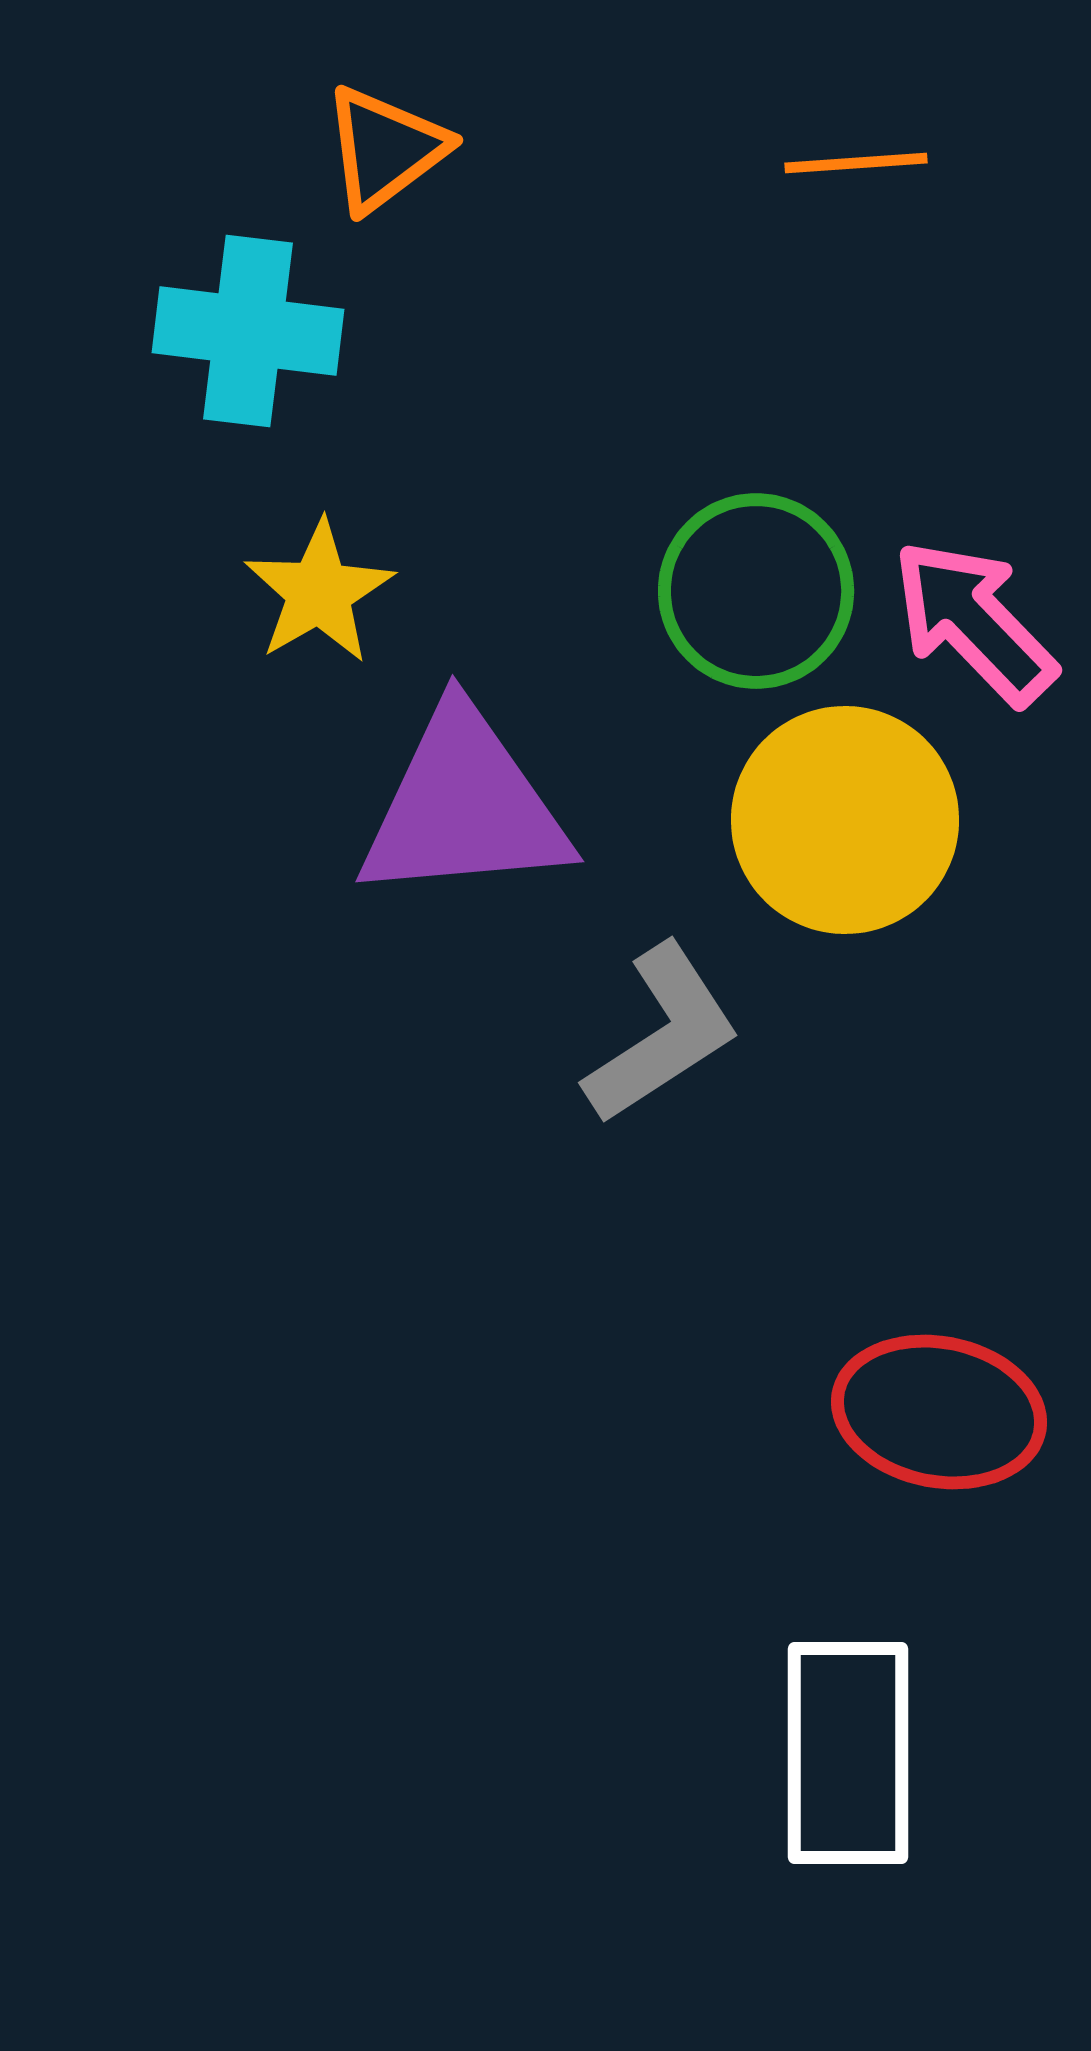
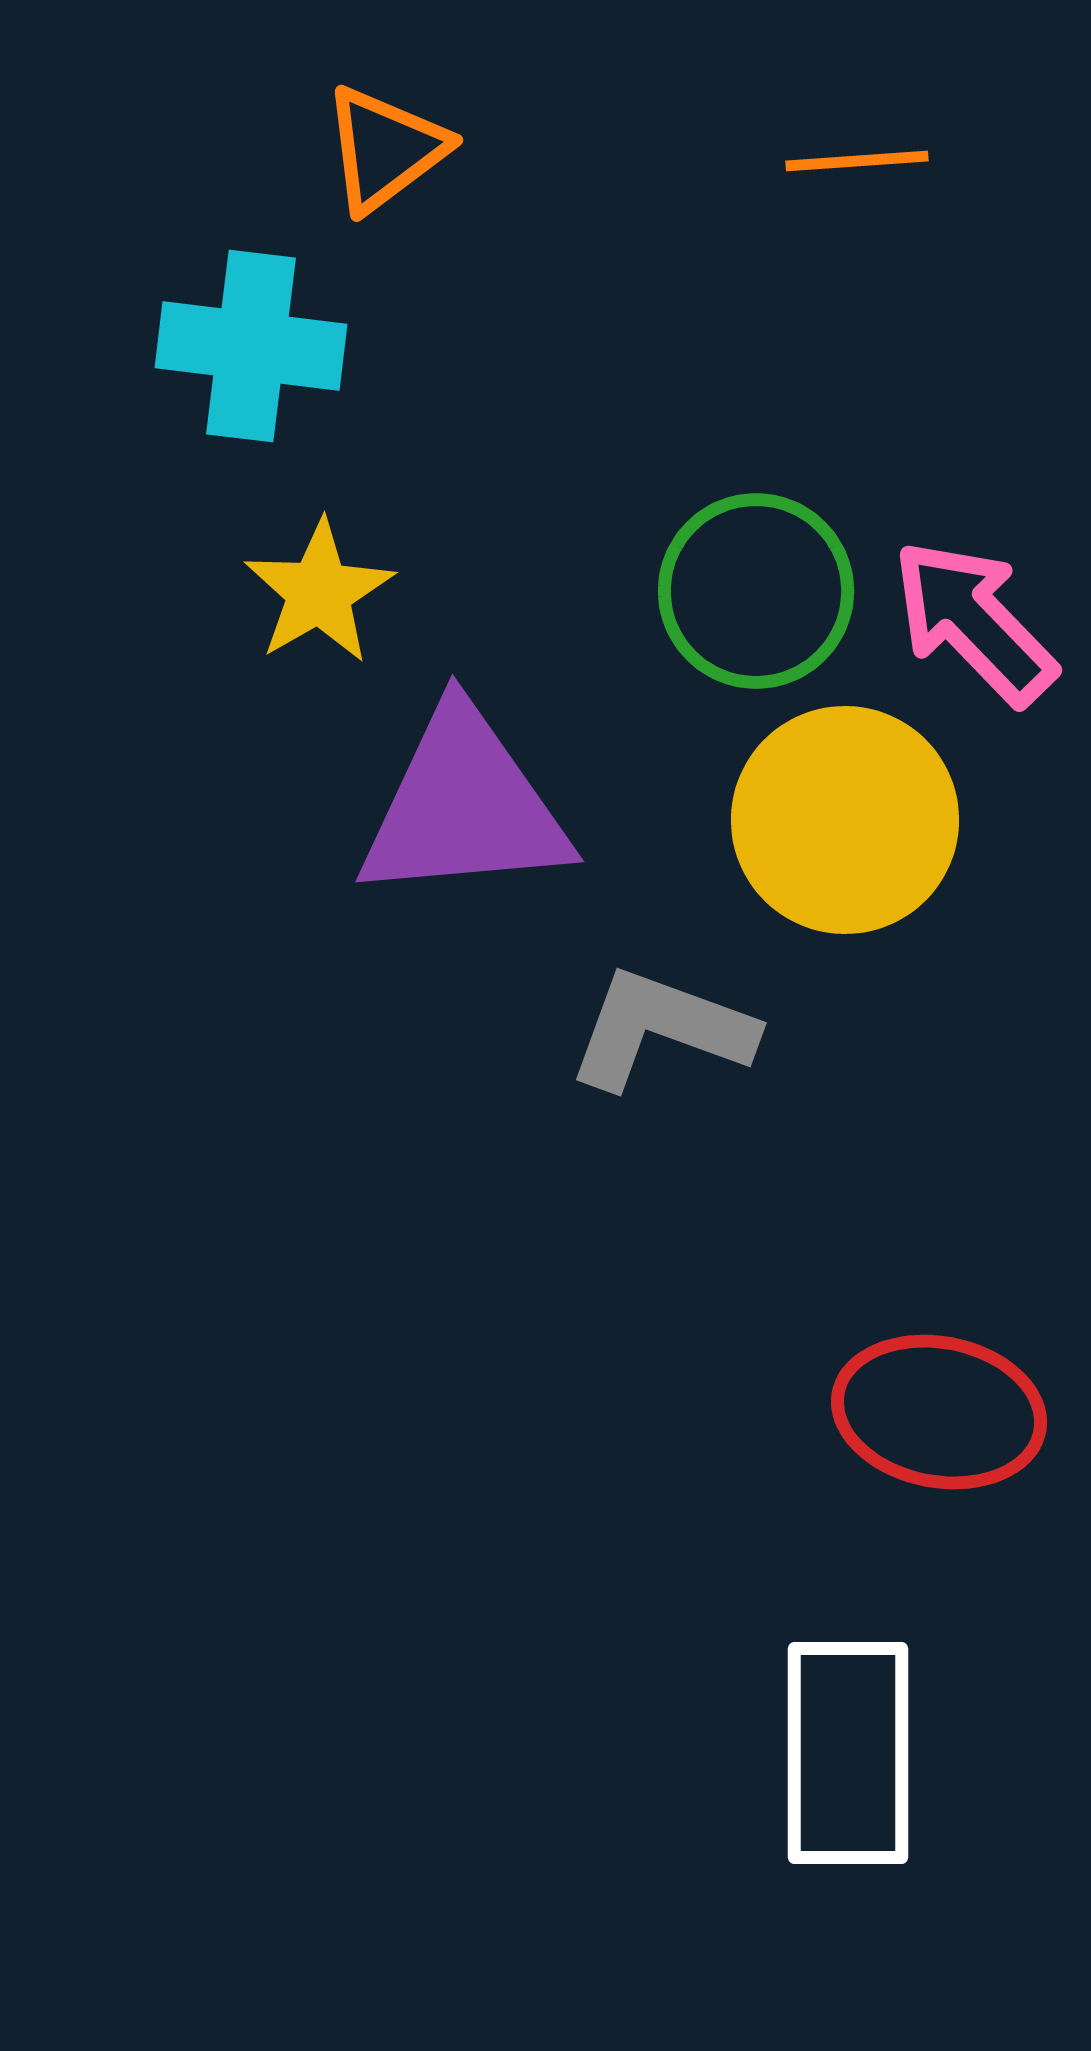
orange line: moved 1 px right, 2 px up
cyan cross: moved 3 px right, 15 px down
gray L-shape: moved 1 px left, 5 px up; rotated 127 degrees counterclockwise
